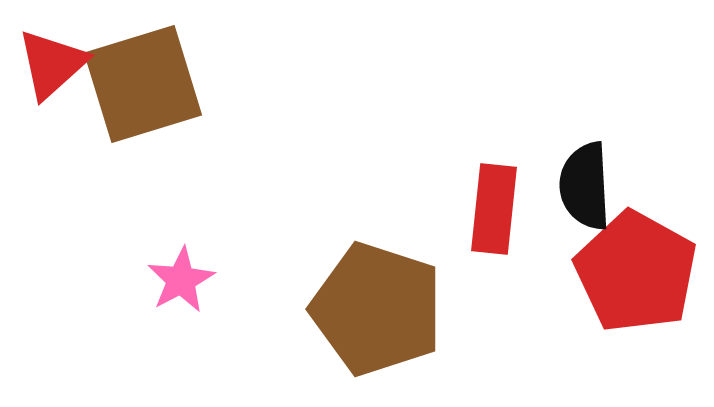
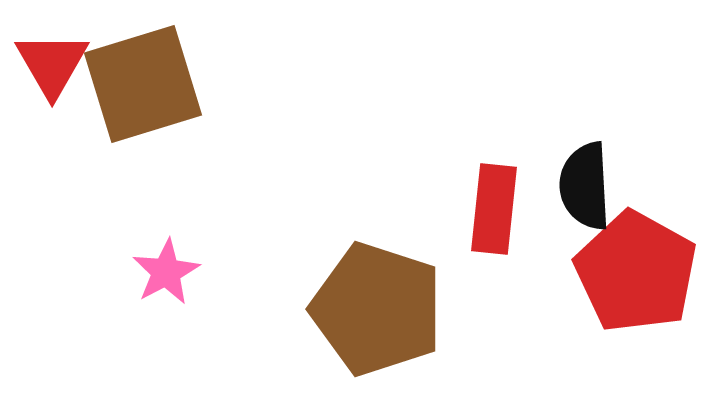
red triangle: rotated 18 degrees counterclockwise
pink star: moved 15 px left, 8 px up
